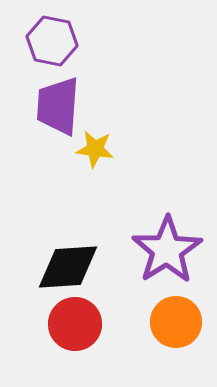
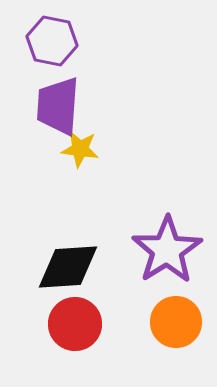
yellow star: moved 15 px left
